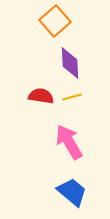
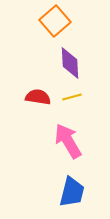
red semicircle: moved 3 px left, 1 px down
pink arrow: moved 1 px left, 1 px up
blue trapezoid: rotated 64 degrees clockwise
